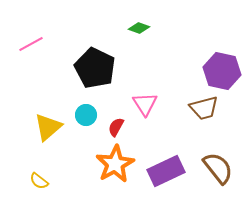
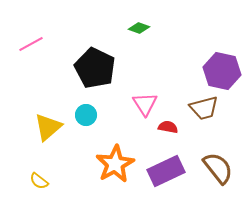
red semicircle: moved 52 px right; rotated 72 degrees clockwise
